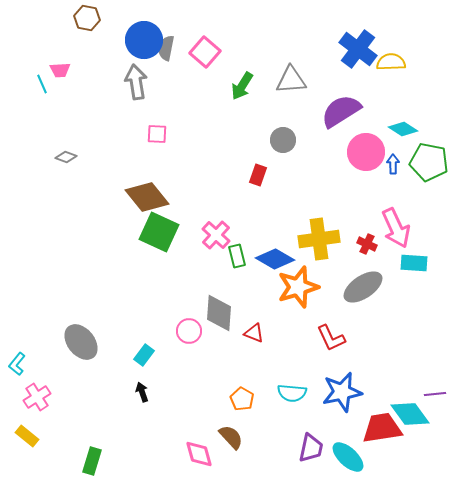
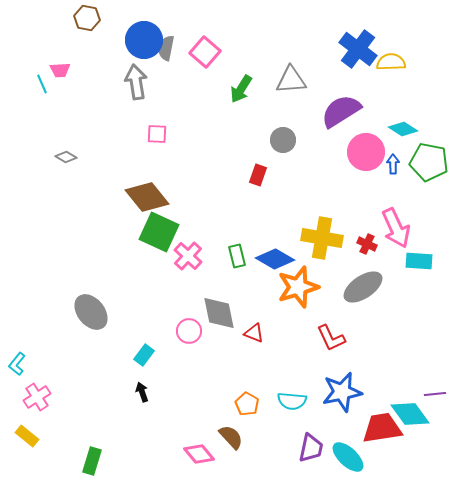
green arrow at (242, 86): moved 1 px left, 3 px down
gray diamond at (66, 157): rotated 10 degrees clockwise
pink cross at (216, 235): moved 28 px left, 21 px down
yellow cross at (319, 239): moved 3 px right, 1 px up; rotated 18 degrees clockwise
cyan rectangle at (414, 263): moved 5 px right, 2 px up
gray diamond at (219, 313): rotated 15 degrees counterclockwise
gray ellipse at (81, 342): moved 10 px right, 30 px up
cyan semicircle at (292, 393): moved 8 px down
orange pentagon at (242, 399): moved 5 px right, 5 px down
pink diamond at (199, 454): rotated 24 degrees counterclockwise
